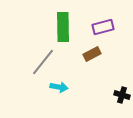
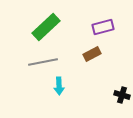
green rectangle: moved 17 px left; rotated 48 degrees clockwise
gray line: rotated 40 degrees clockwise
cyan arrow: moved 1 px up; rotated 78 degrees clockwise
